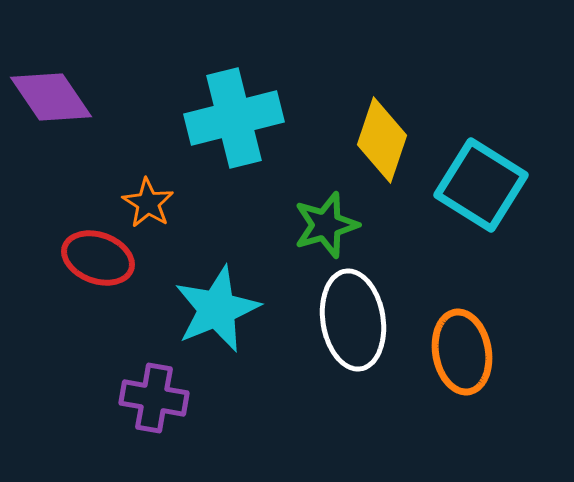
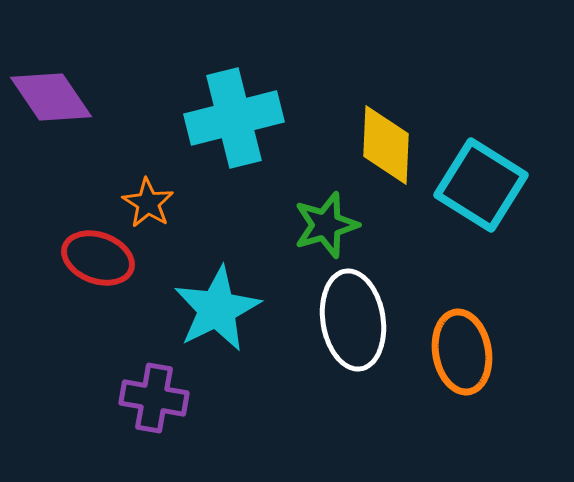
yellow diamond: moved 4 px right, 5 px down; rotated 16 degrees counterclockwise
cyan star: rotated 4 degrees counterclockwise
